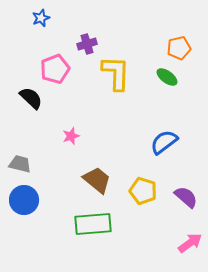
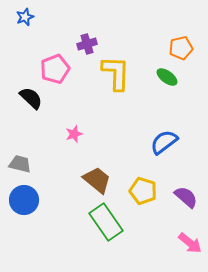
blue star: moved 16 px left, 1 px up
orange pentagon: moved 2 px right
pink star: moved 3 px right, 2 px up
green rectangle: moved 13 px right, 2 px up; rotated 60 degrees clockwise
pink arrow: rotated 75 degrees clockwise
